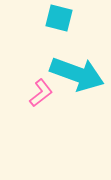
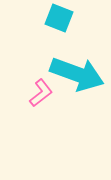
cyan square: rotated 8 degrees clockwise
